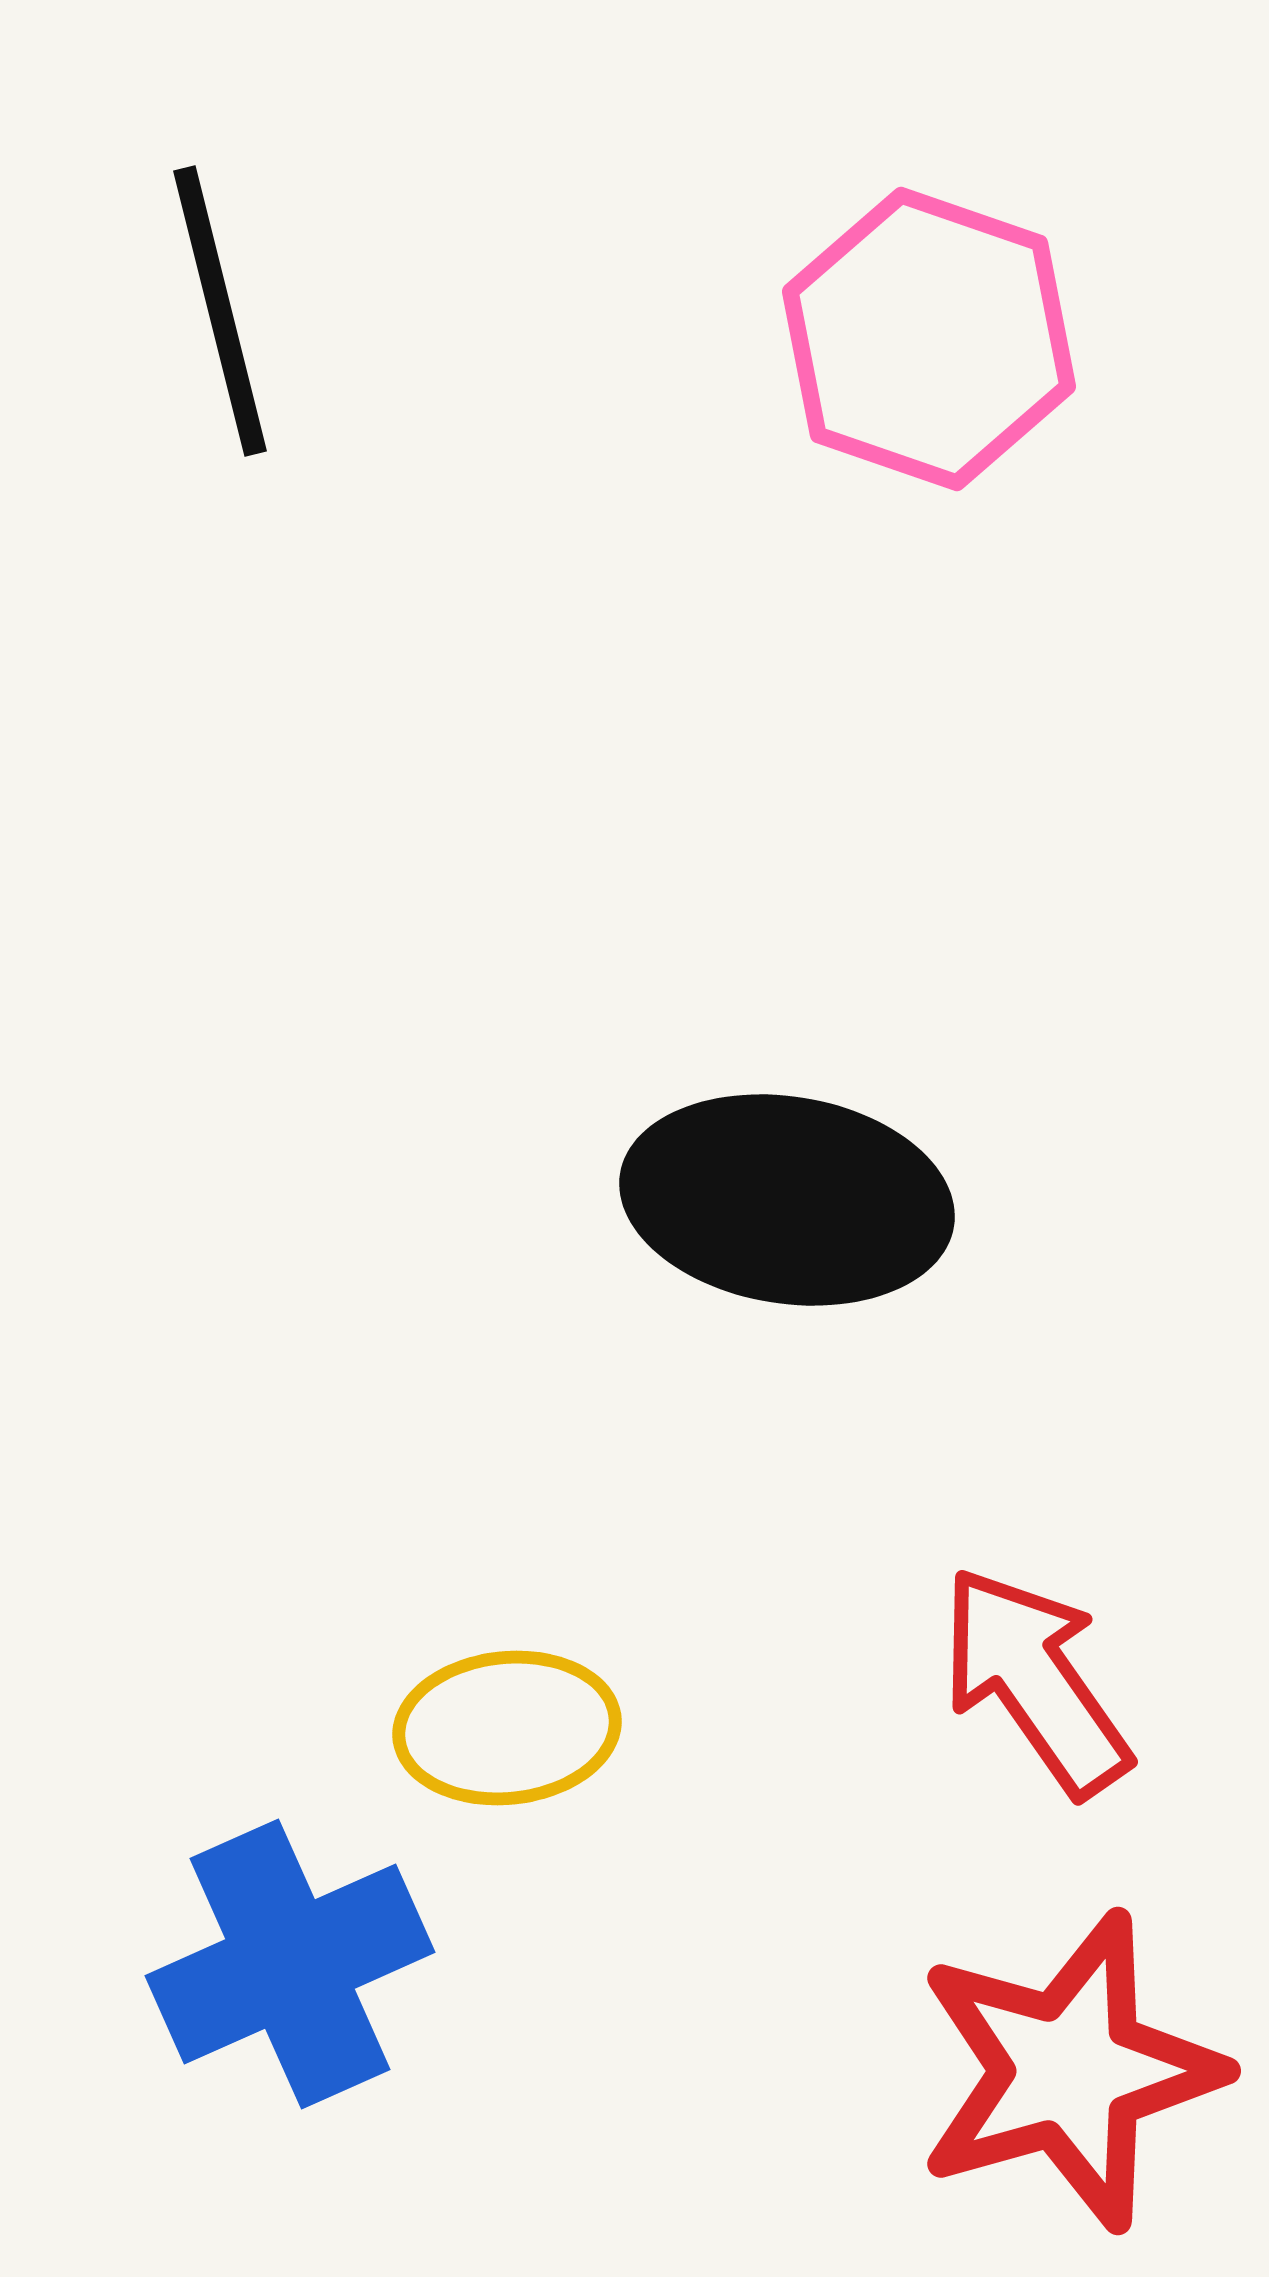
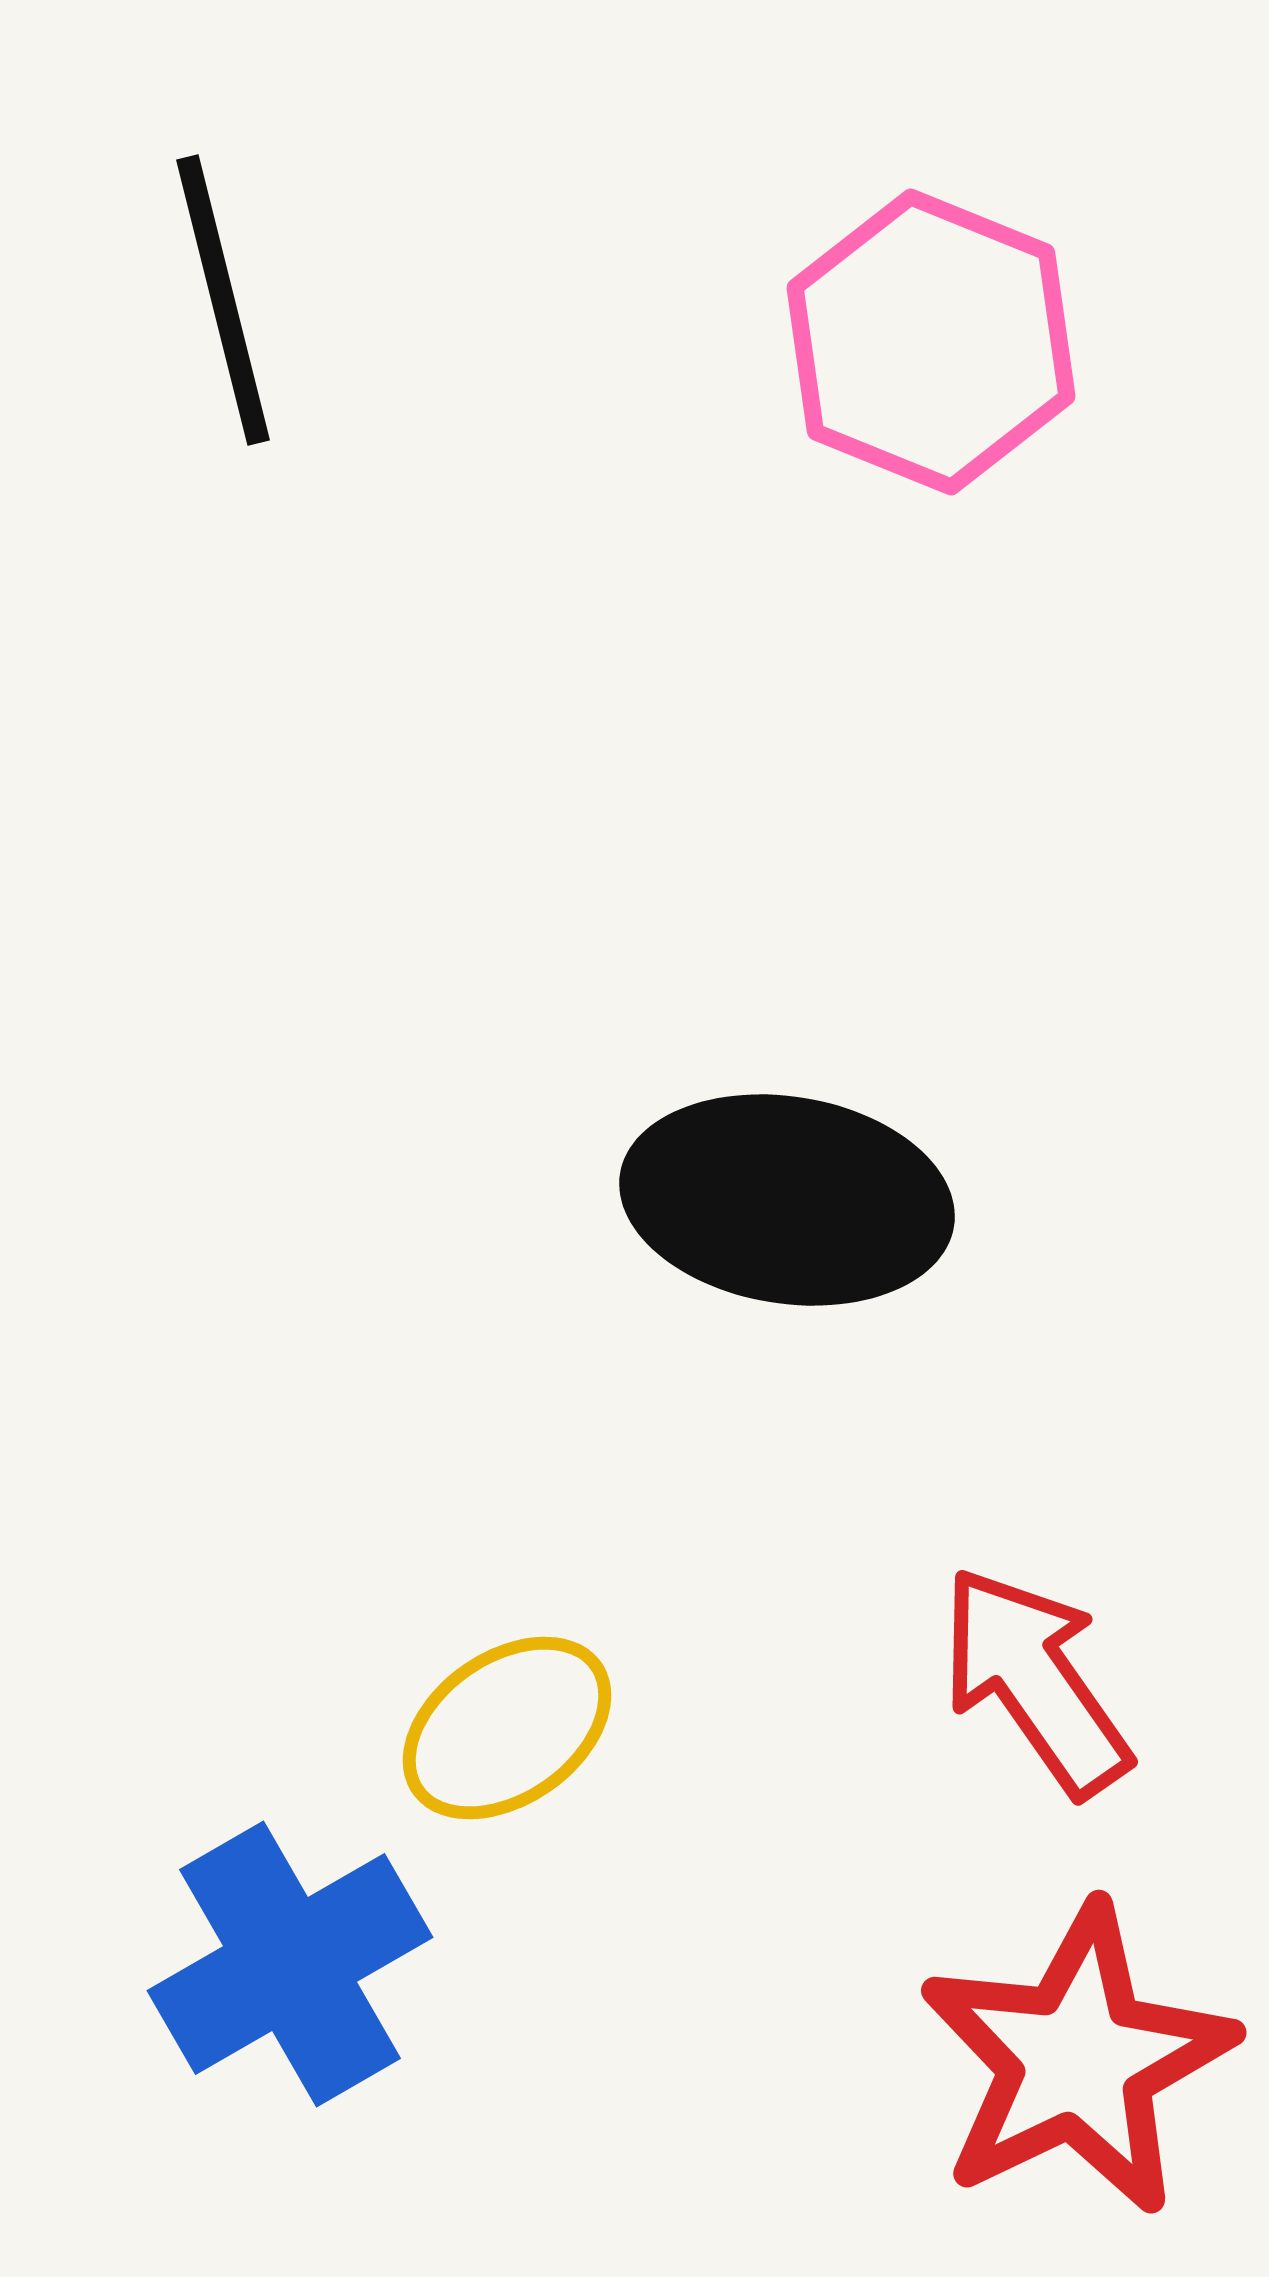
black line: moved 3 px right, 11 px up
pink hexagon: moved 2 px right, 3 px down; rotated 3 degrees clockwise
yellow ellipse: rotated 29 degrees counterclockwise
blue cross: rotated 6 degrees counterclockwise
red star: moved 8 px right, 11 px up; rotated 10 degrees counterclockwise
